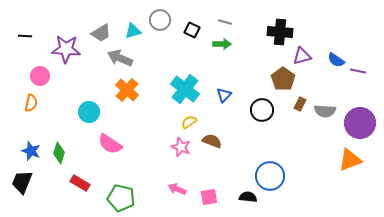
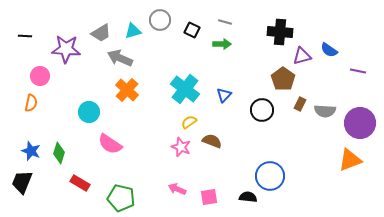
blue semicircle: moved 7 px left, 10 px up
